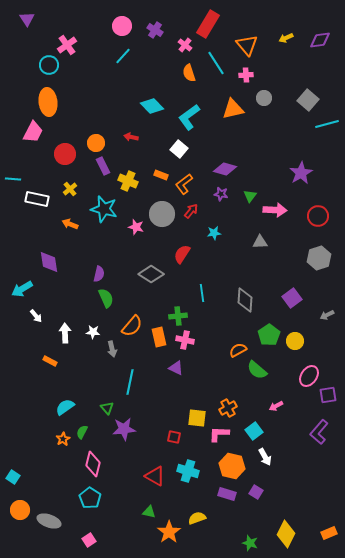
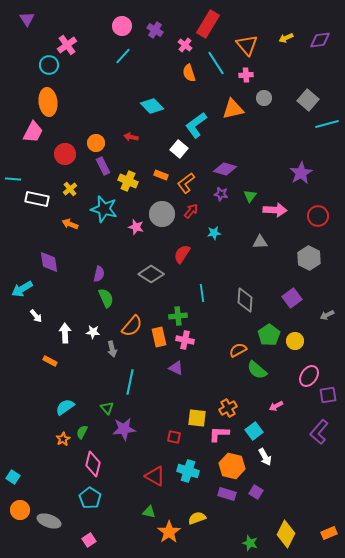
cyan L-shape at (189, 117): moved 7 px right, 8 px down
orange L-shape at (184, 184): moved 2 px right, 1 px up
gray hexagon at (319, 258): moved 10 px left; rotated 15 degrees counterclockwise
